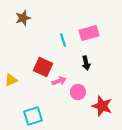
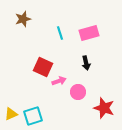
brown star: moved 1 px down
cyan line: moved 3 px left, 7 px up
yellow triangle: moved 34 px down
red star: moved 2 px right, 2 px down
